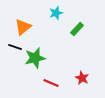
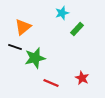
cyan star: moved 6 px right
